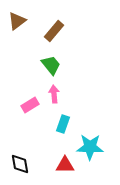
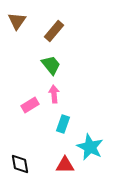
brown triangle: rotated 18 degrees counterclockwise
cyan star: rotated 24 degrees clockwise
